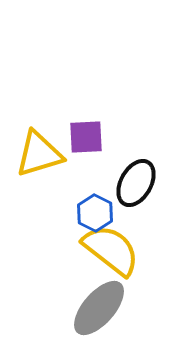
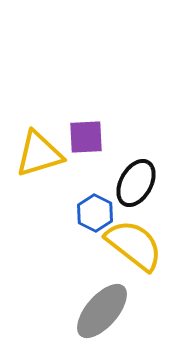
yellow semicircle: moved 23 px right, 5 px up
gray ellipse: moved 3 px right, 3 px down
